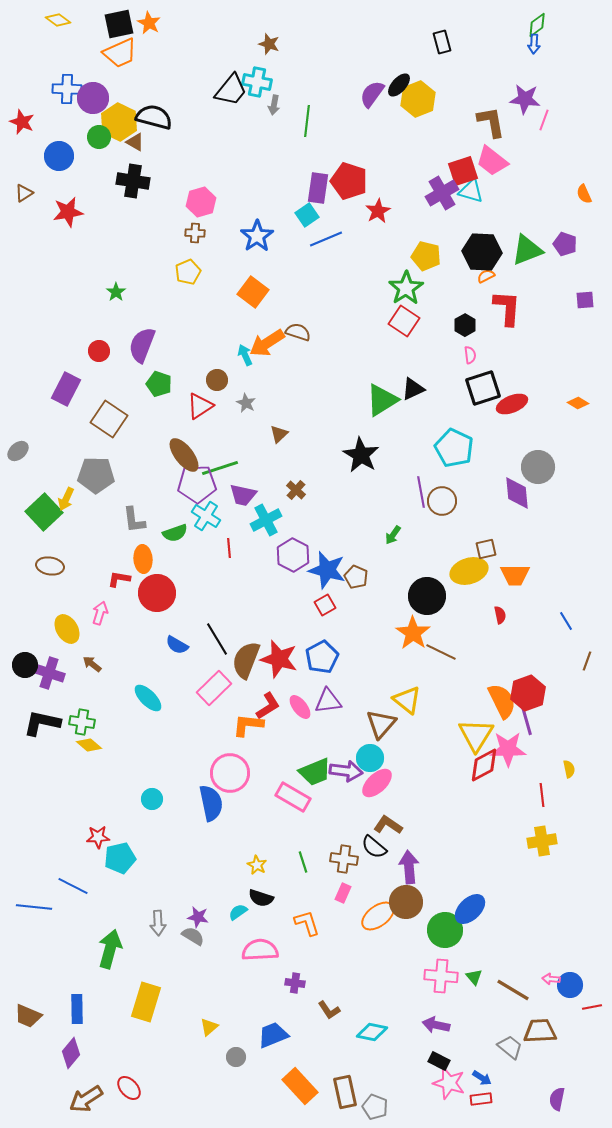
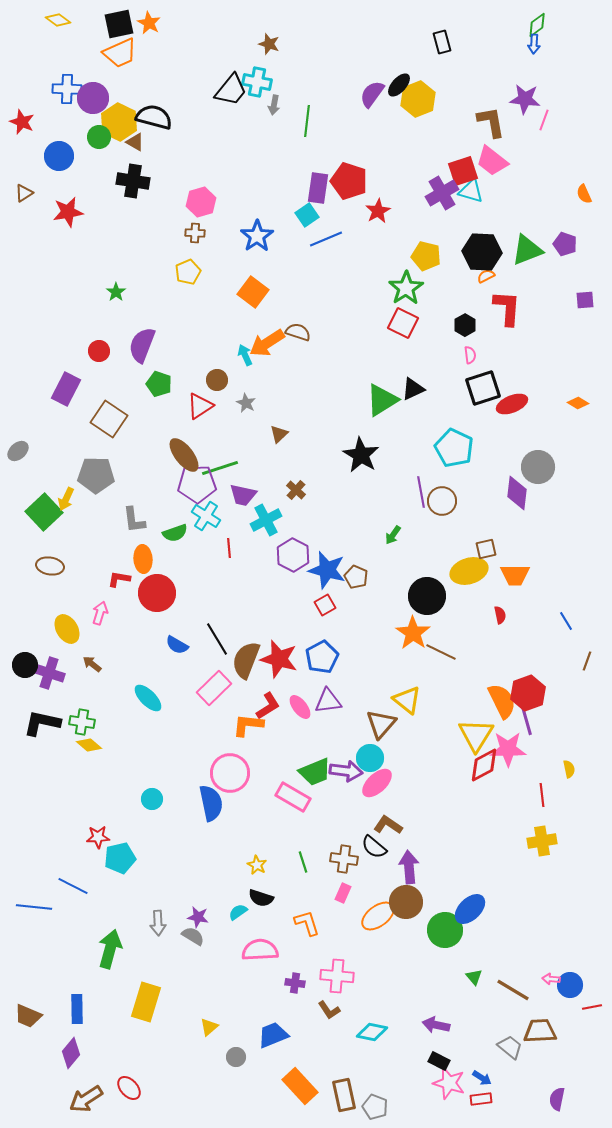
red square at (404, 321): moved 1 px left, 2 px down; rotated 8 degrees counterclockwise
purple diamond at (517, 493): rotated 12 degrees clockwise
pink cross at (441, 976): moved 104 px left
brown rectangle at (345, 1092): moved 1 px left, 3 px down
